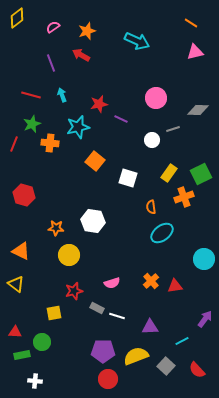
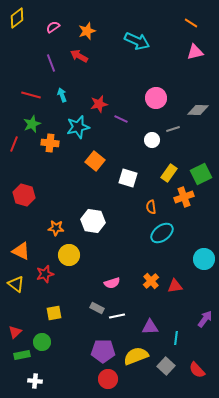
red arrow at (81, 55): moved 2 px left, 1 px down
red star at (74, 291): moved 29 px left, 17 px up
white line at (117, 316): rotated 28 degrees counterclockwise
red triangle at (15, 332): rotated 48 degrees counterclockwise
cyan line at (182, 341): moved 6 px left, 3 px up; rotated 56 degrees counterclockwise
